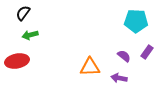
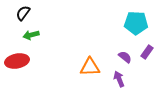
cyan pentagon: moved 2 px down
green arrow: moved 1 px right
purple semicircle: moved 1 px right, 1 px down
purple arrow: moved 1 px down; rotated 56 degrees clockwise
